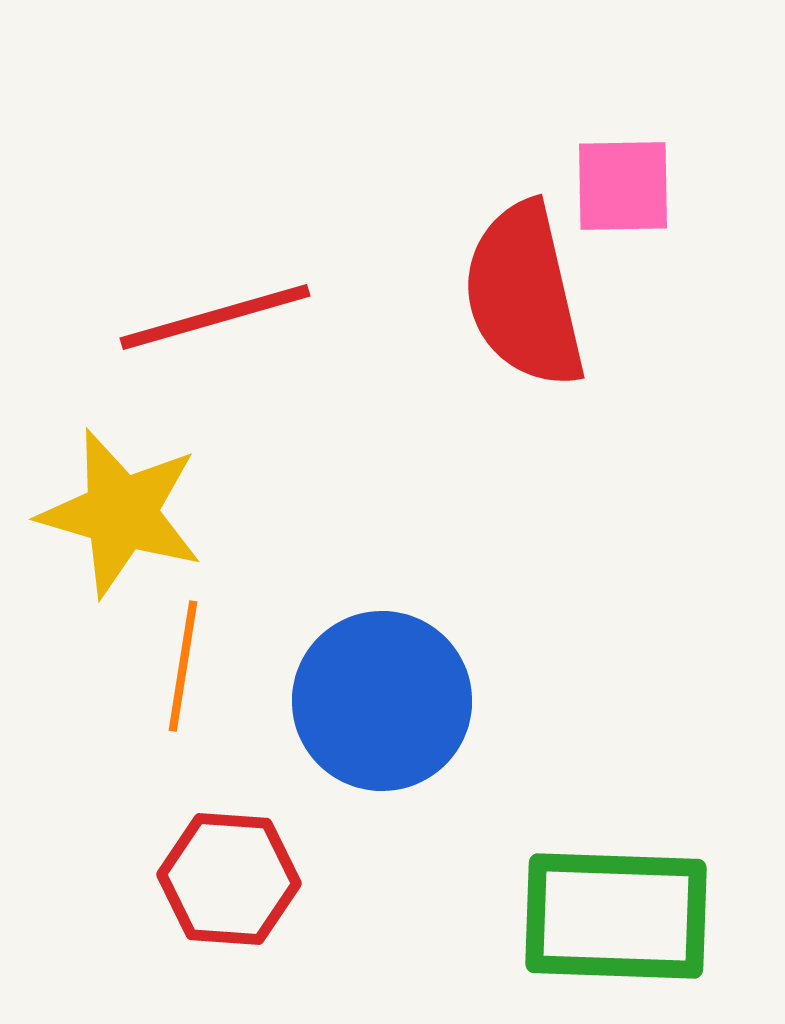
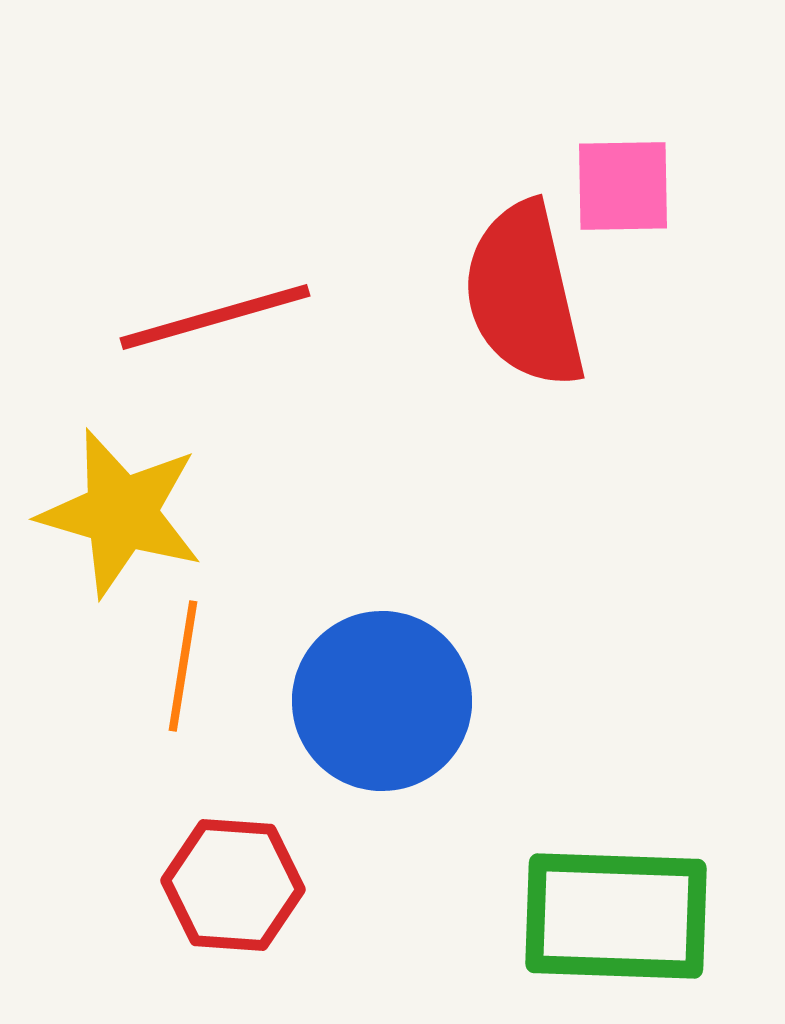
red hexagon: moved 4 px right, 6 px down
